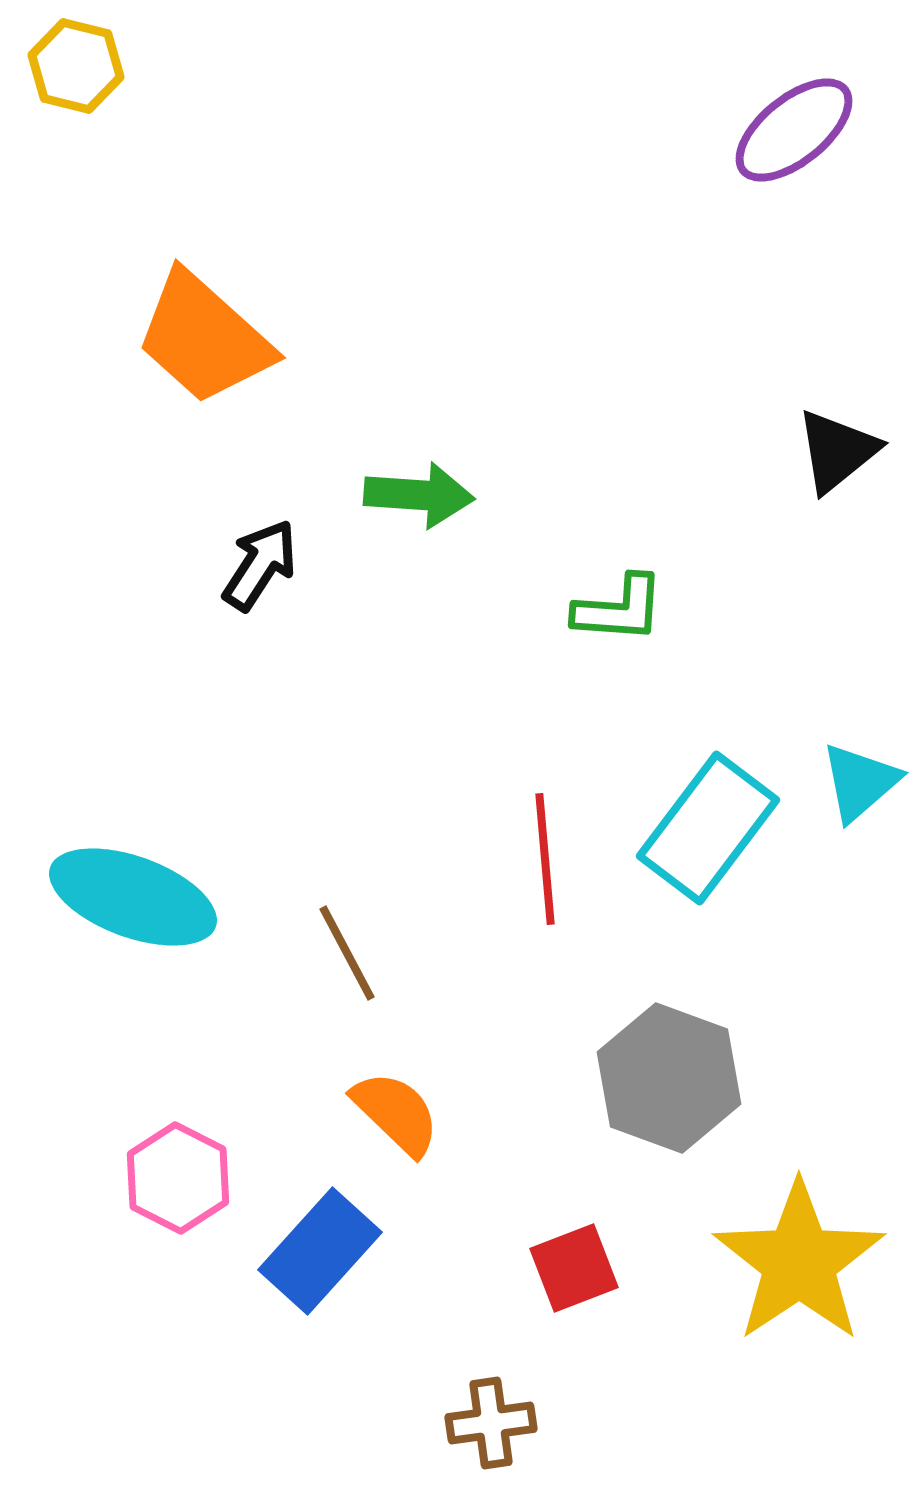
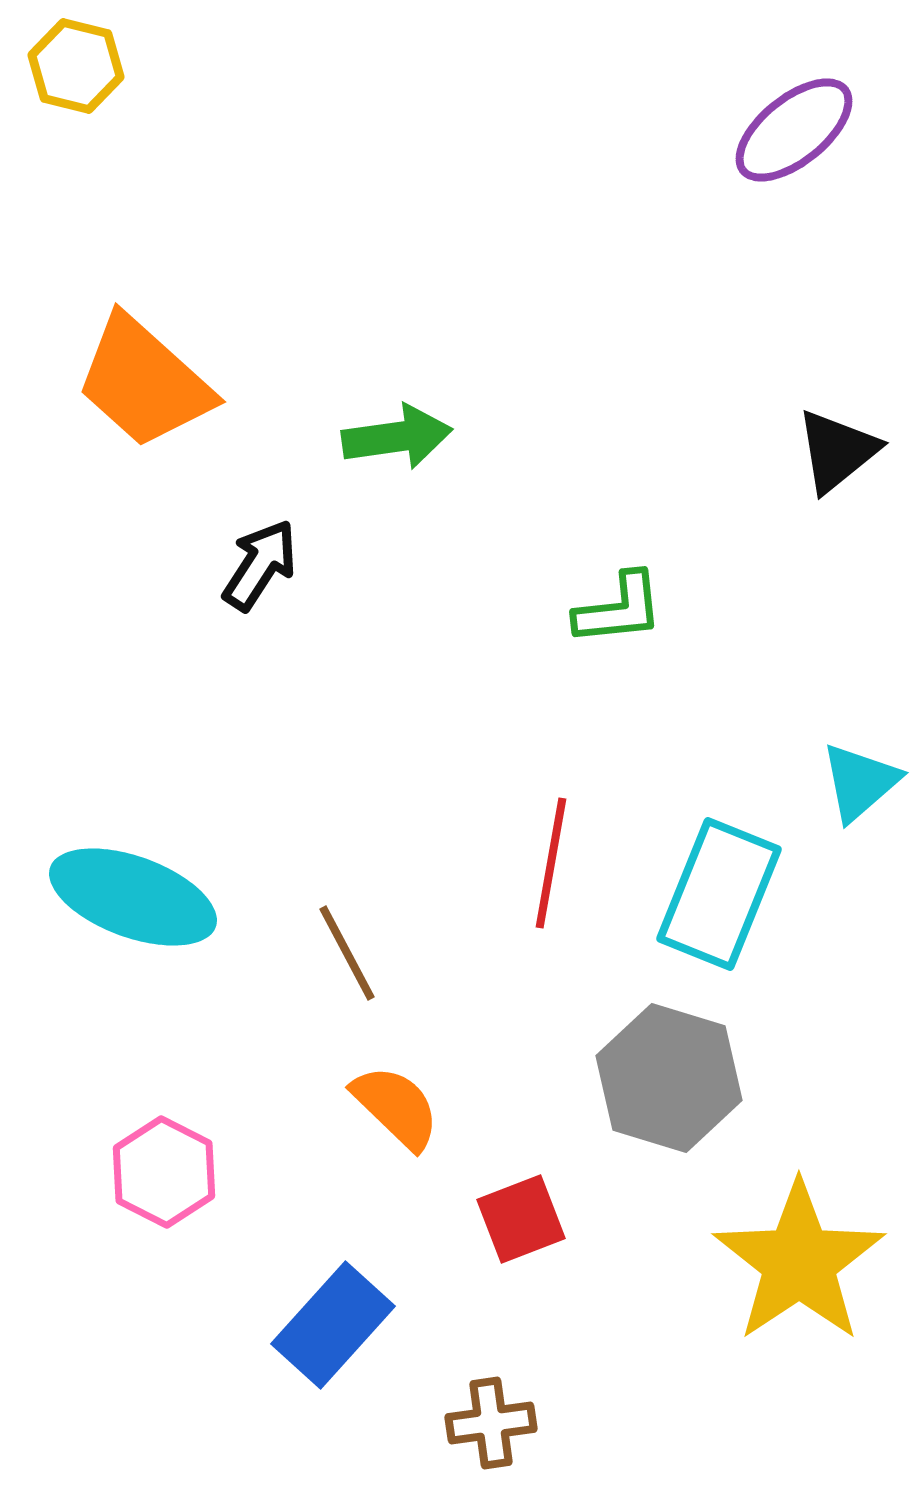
orange trapezoid: moved 60 px left, 44 px down
green arrow: moved 22 px left, 58 px up; rotated 12 degrees counterclockwise
green L-shape: rotated 10 degrees counterclockwise
cyan rectangle: moved 11 px right, 66 px down; rotated 15 degrees counterclockwise
red line: moved 6 px right, 4 px down; rotated 15 degrees clockwise
gray hexagon: rotated 3 degrees counterclockwise
orange semicircle: moved 6 px up
pink hexagon: moved 14 px left, 6 px up
blue rectangle: moved 13 px right, 74 px down
red square: moved 53 px left, 49 px up
